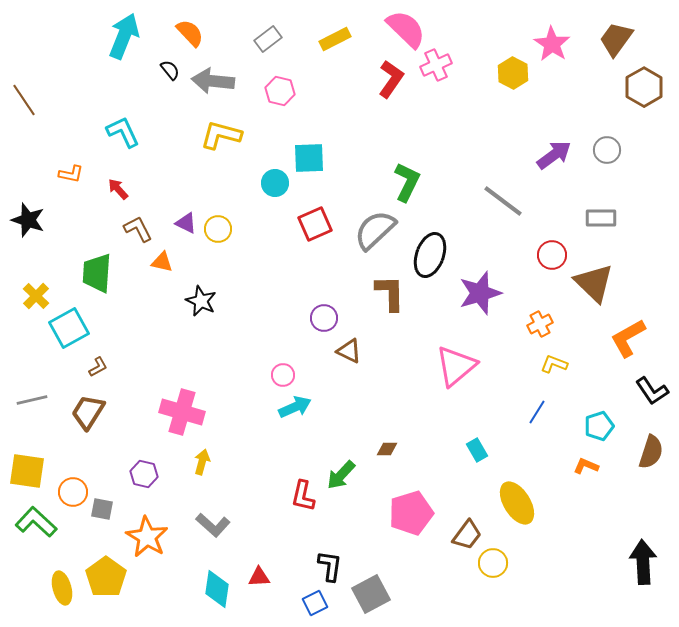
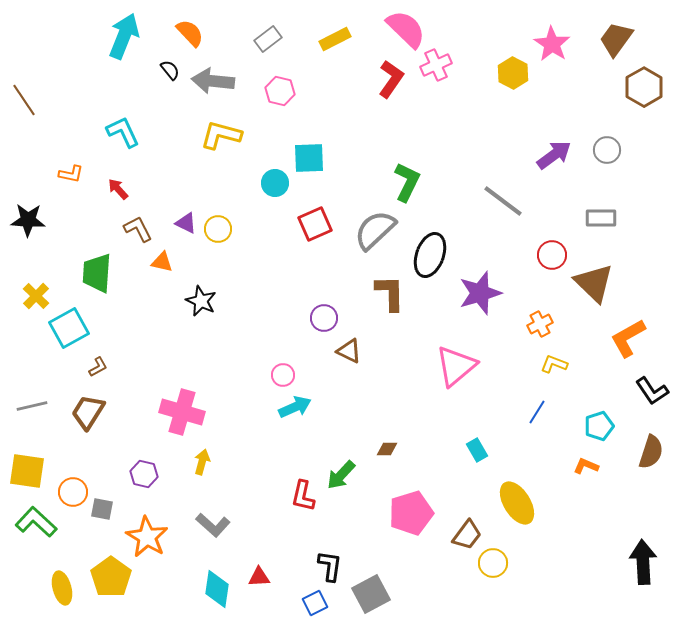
black star at (28, 220): rotated 16 degrees counterclockwise
gray line at (32, 400): moved 6 px down
yellow pentagon at (106, 577): moved 5 px right
